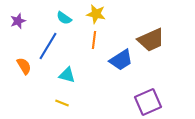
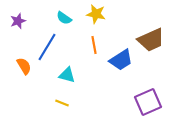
orange line: moved 5 px down; rotated 18 degrees counterclockwise
blue line: moved 1 px left, 1 px down
